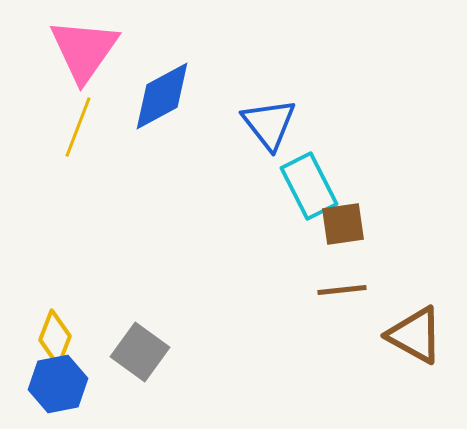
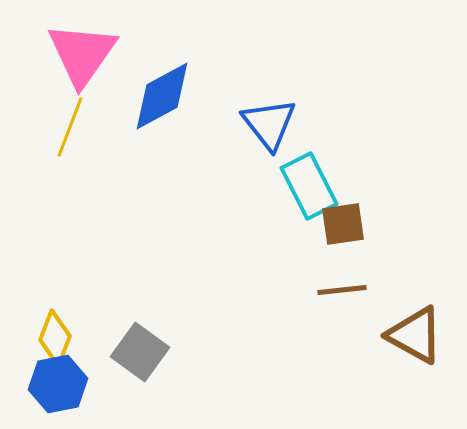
pink triangle: moved 2 px left, 4 px down
yellow line: moved 8 px left
